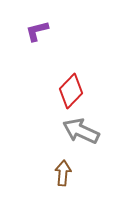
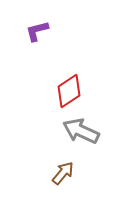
red diamond: moved 2 px left; rotated 12 degrees clockwise
brown arrow: rotated 35 degrees clockwise
